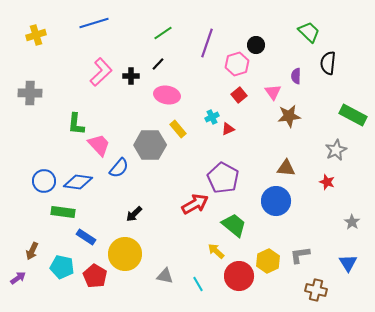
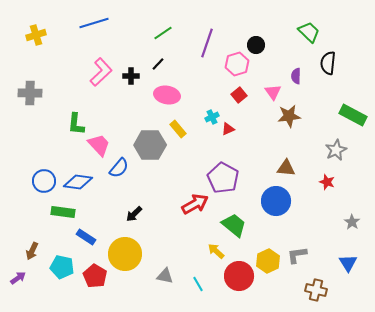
gray L-shape at (300, 255): moved 3 px left
